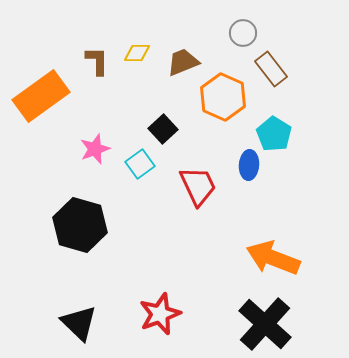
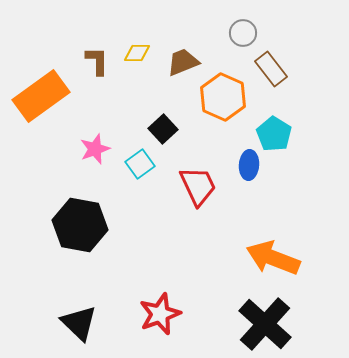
black hexagon: rotated 6 degrees counterclockwise
